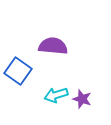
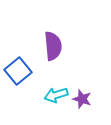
purple semicircle: rotated 80 degrees clockwise
blue square: rotated 16 degrees clockwise
